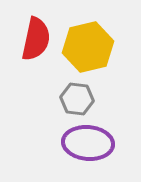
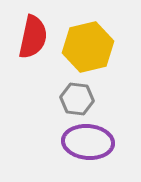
red semicircle: moved 3 px left, 2 px up
purple ellipse: moved 1 px up
